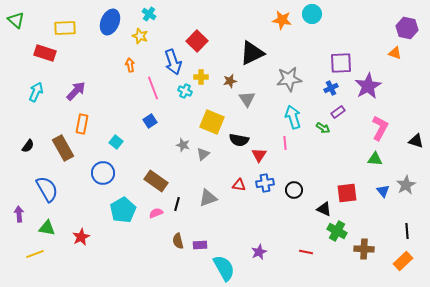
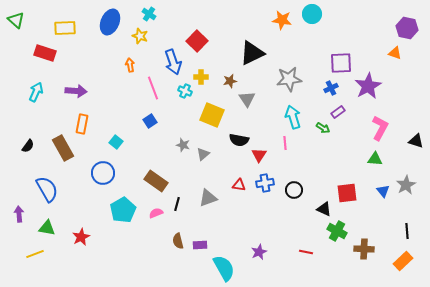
purple arrow at (76, 91): rotated 50 degrees clockwise
yellow square at (212, 122): moved 7 px up
